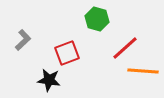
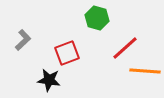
green hexagon: moved 1 px up
orange line: moved 2 px right
